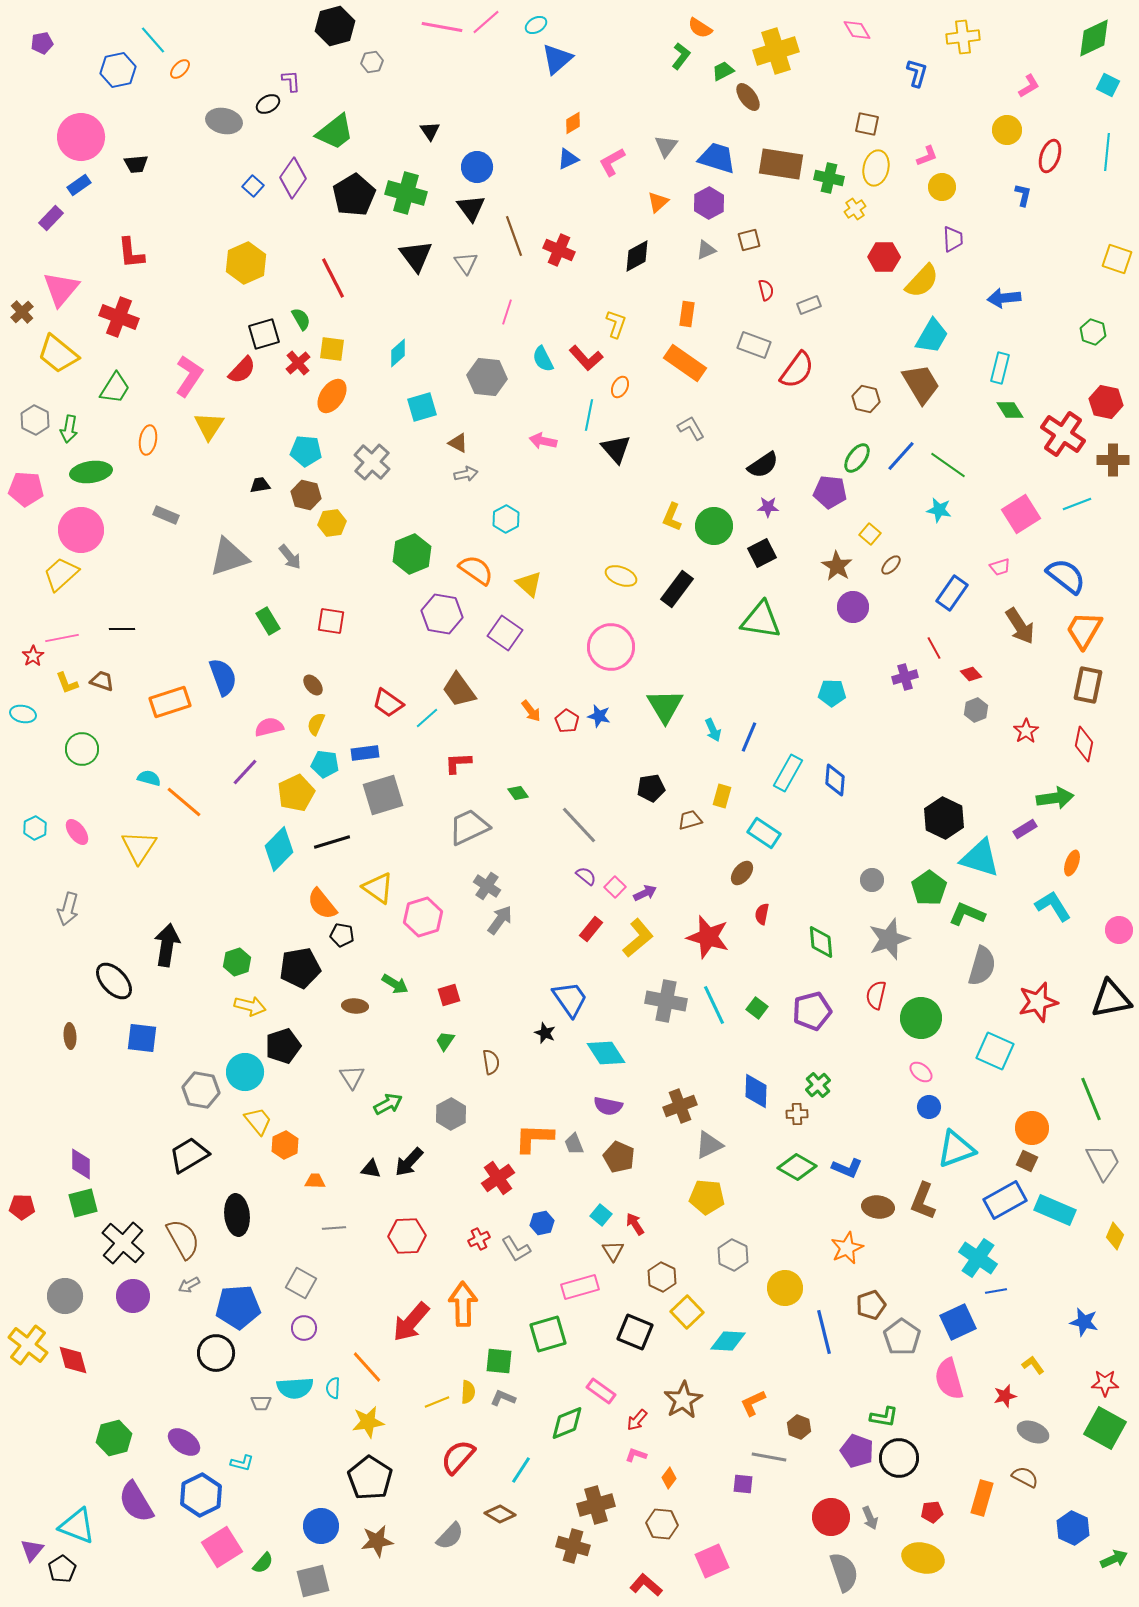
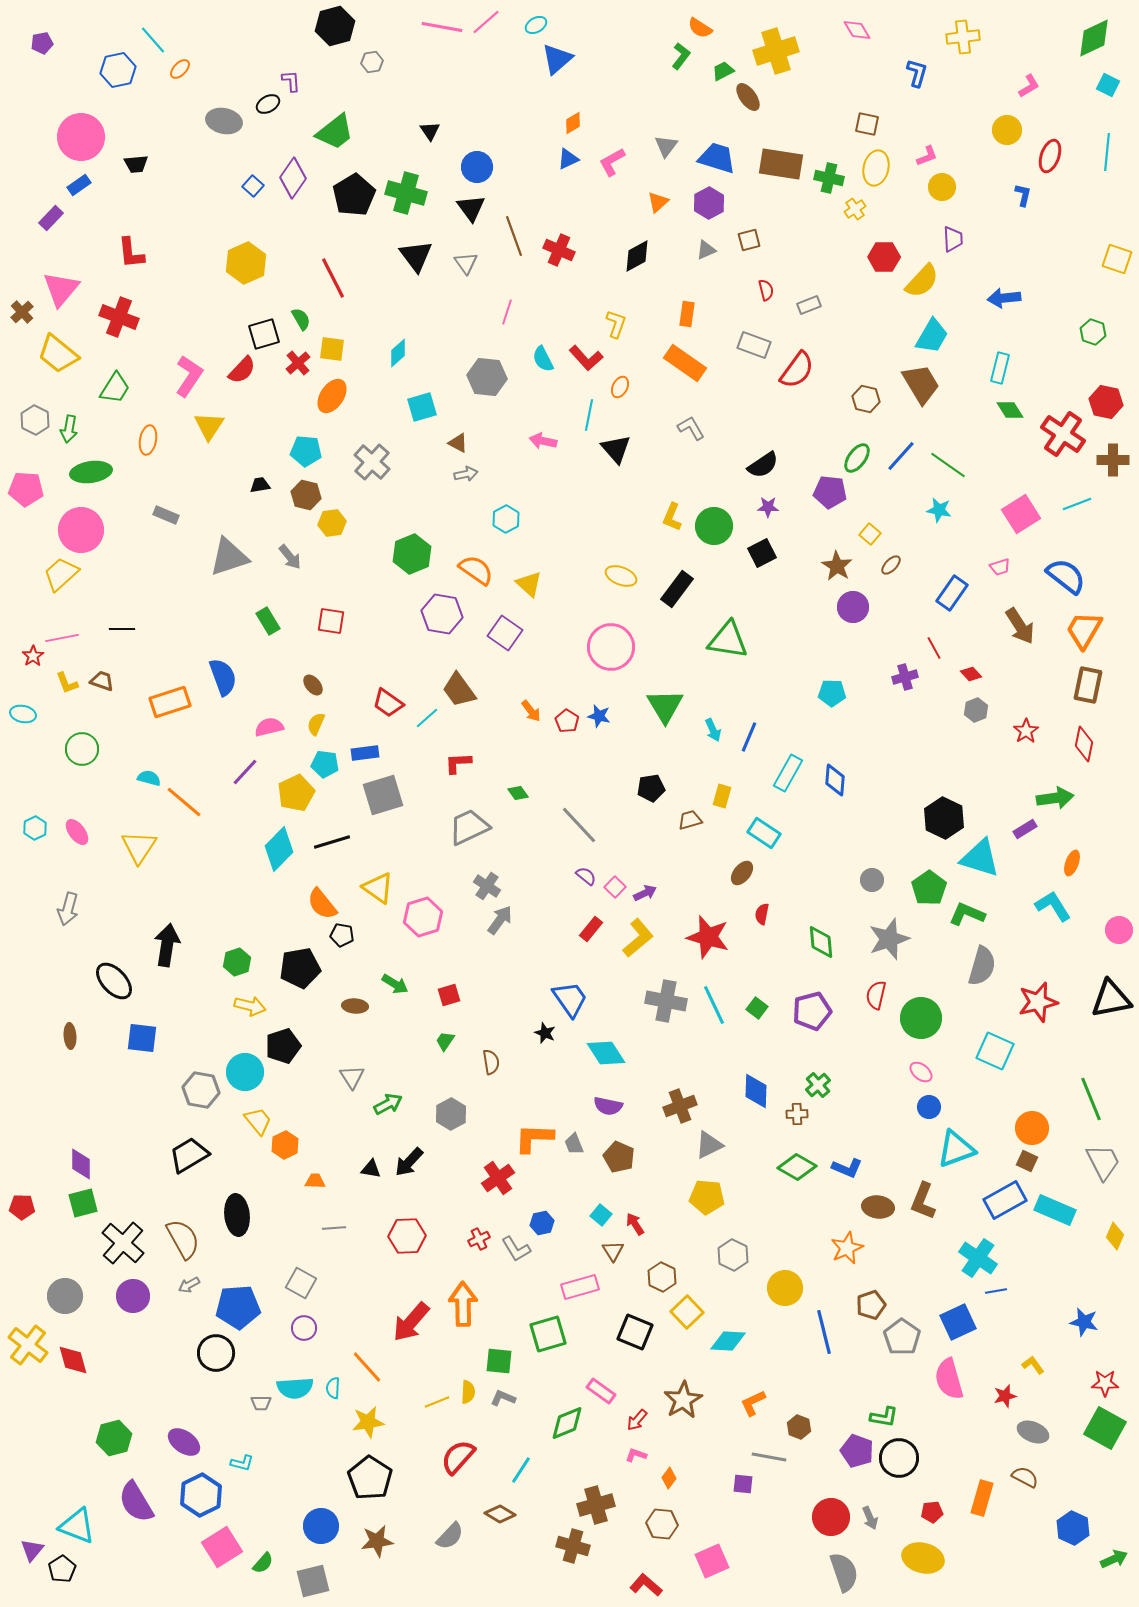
green triangle at (761, 620): moved 33 px left, 20 px down
